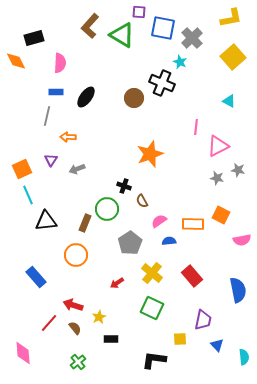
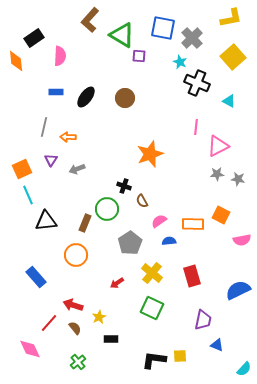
purple square at (139, 12): moved 44 px down
brown L-shape at (90, 26): moved 6 px up
black rectangle at (34, 38): rotated 18 degrees counterclockwise
orange diamond at (16, 61): rotated 20 degrees clockwise
pink semicircle at (60, 63): moved 7 px up
black cross at (162, 83): moved 35 px right
brown circle at (134, 98): moved 9 px left
gray line at (47, 116): moved 3 px left, 11 px down
gray star at (238, 170): moved 9 px down
gray star at (217, 178): moved 4 px up; rotated 16 degrees counterclockwise
red rectangle at (192, 276): rotated 25 degrees clockwise
blue semicircle at (238, 290): rotated 105 degrees counterclockwise
yellow square at (180, 339): moved 17 px down
blue triangle at (217, 345): rotated 24 degrees counterclockwise
pink diamond at (23, 353): moved 7 px right, 4 px up; rotated 20 degrees counterclockwise
cyan semicircle at (244, 357): moved 12 px down; rotated 49 degrees clockwise
